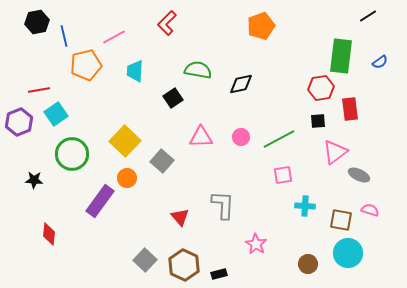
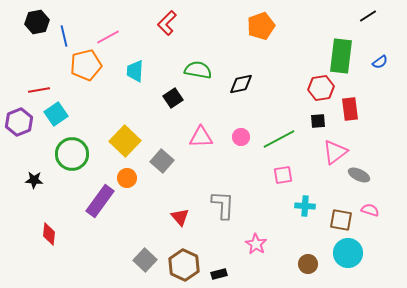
pink line at (114, 37): moved 6 px left
